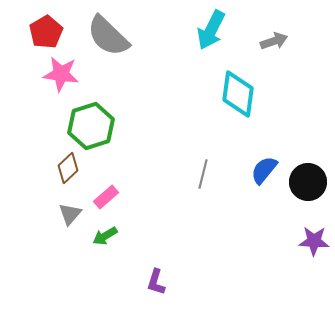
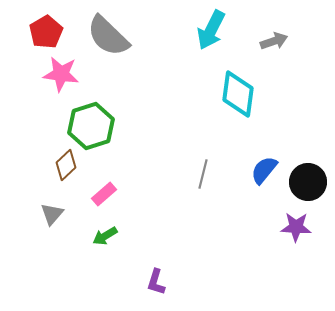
brown diamond: moved 2 px left, 3 px up
pink rectangle: moved 2 px left, 3 px up
gray triangle: moved 18 px left
purple star: moved 18 px left, 14 px up
